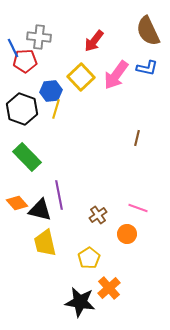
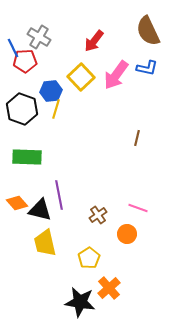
gray cross: rotated 25 degrees clockwise
green rectangle: rotated 44 degrees counterclockwise
